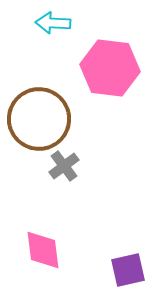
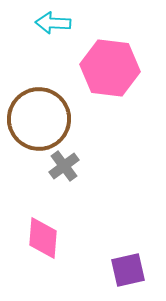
pink diamond: moved 12 px up; rotated 12 degrees clockwise
